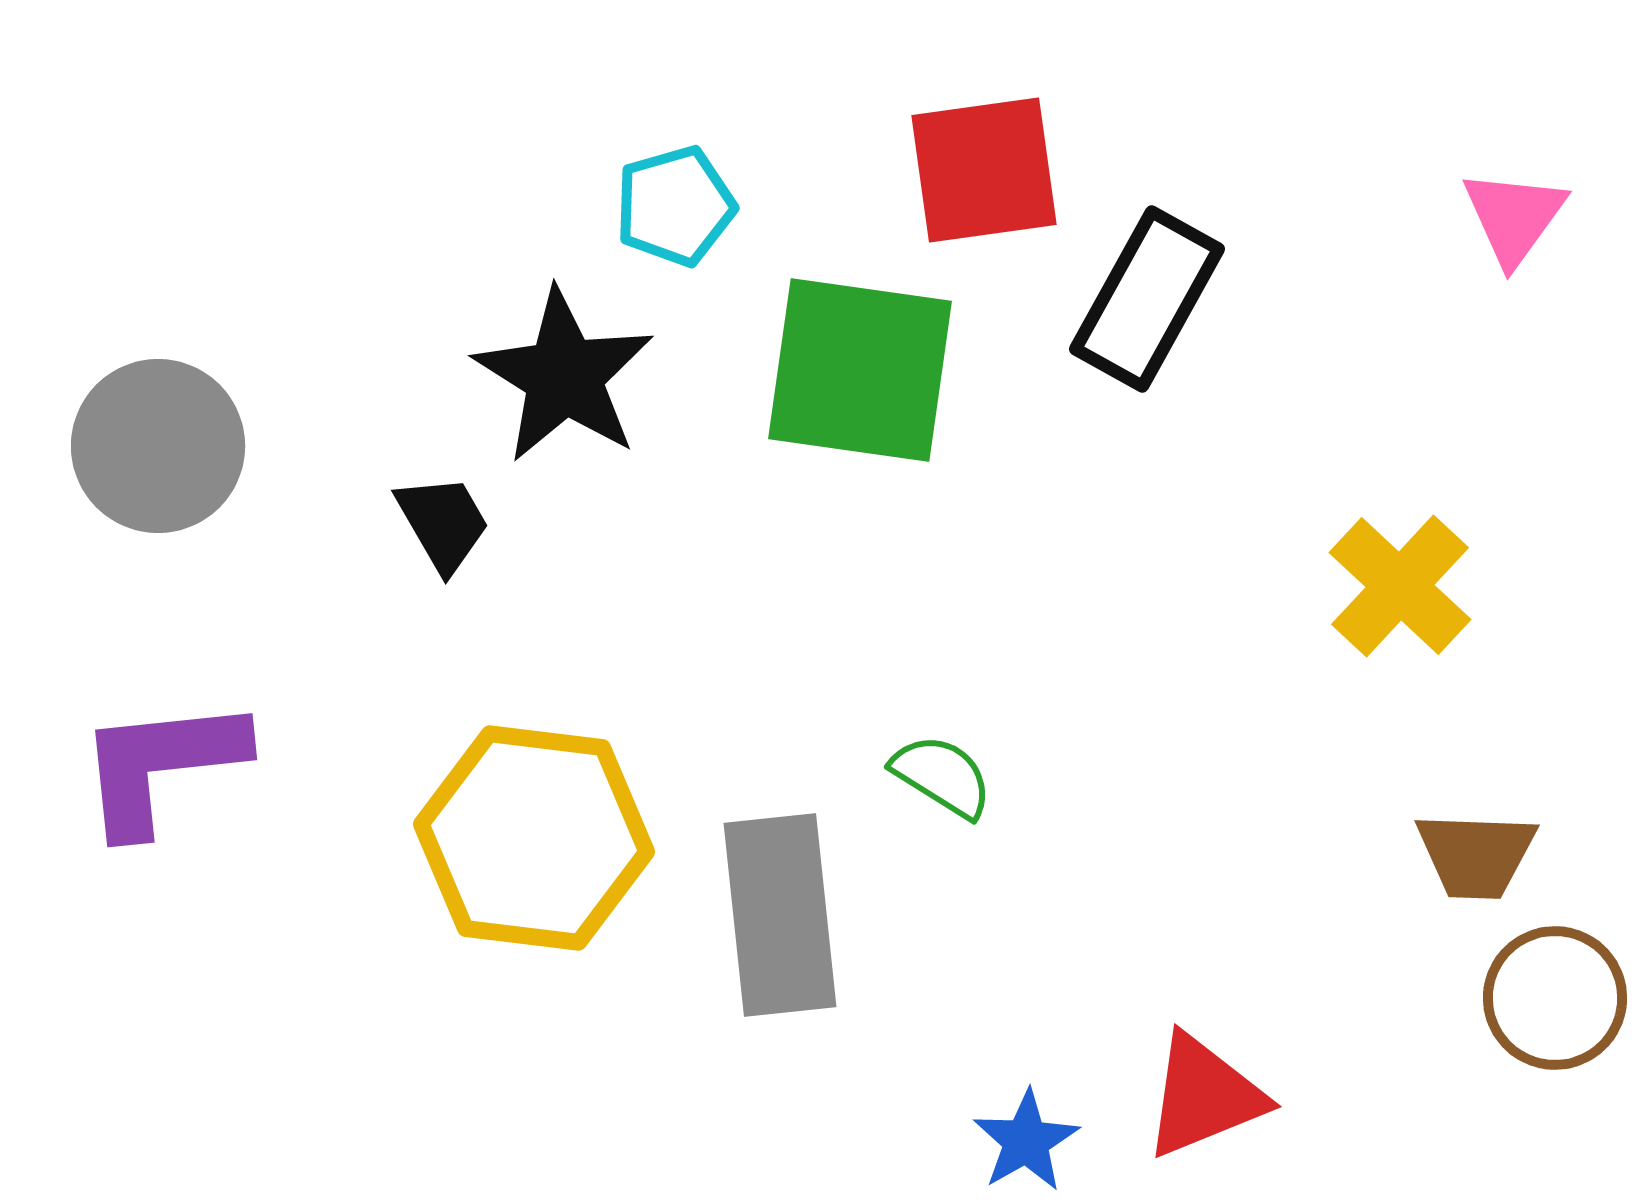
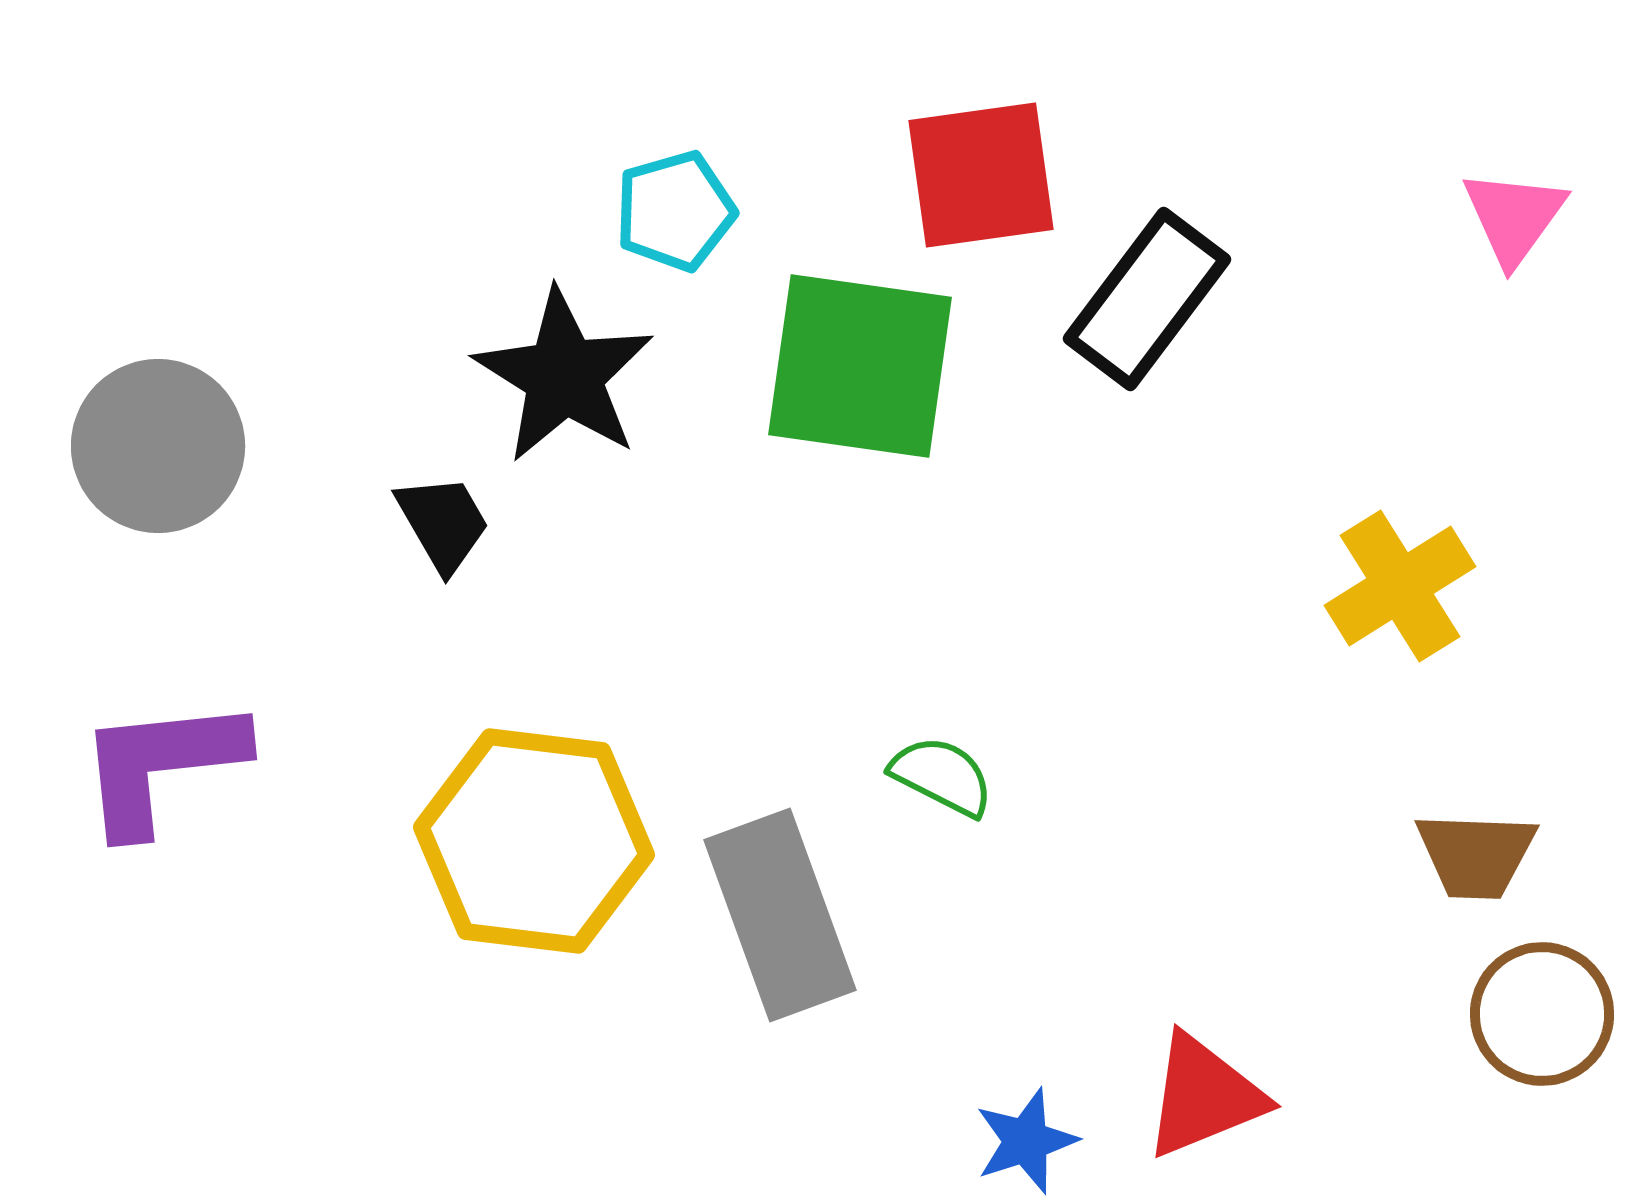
red square: moved 3 px left, 5 px down
cyan pentagon: moved 5 px down
black rectangle: rotated 8 degrees clockwise
green square: moved 4 px up
yellow cross: rotated 15 degrees clockwise
green semicircle: rotated 5 degrees counterclockwise
yellow hexagon: moved 3 px down
gray rectangle: rotated 14 degrees counterclockwise
brown circle: moved 13 px left, 16 px down
blue star: rotated 12 degrees clockwise
